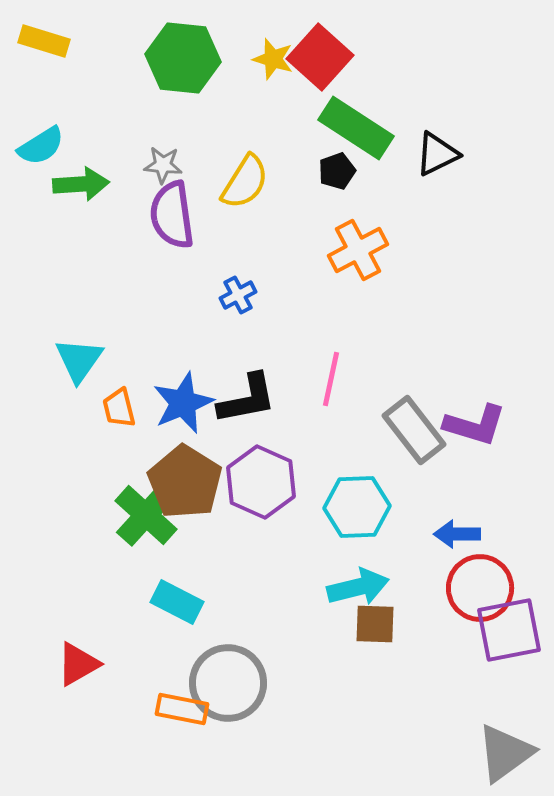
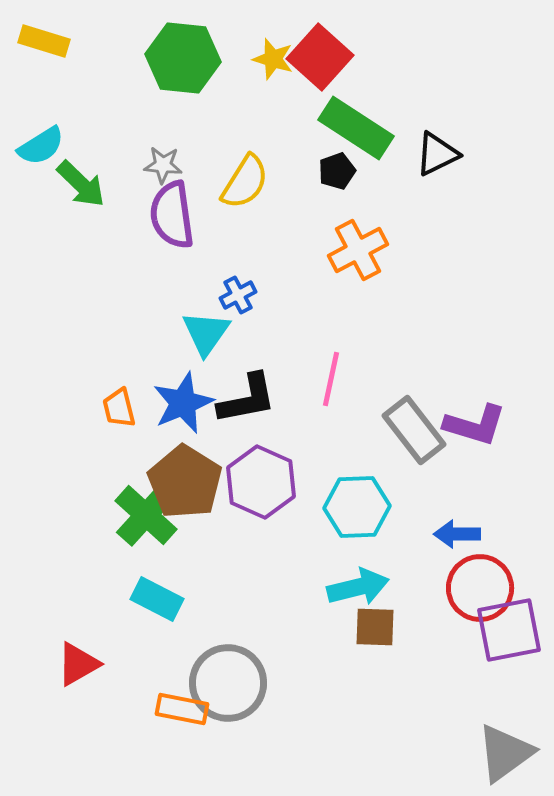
green arrow: rotated 48 degrees clockwise
cyan triangle: moved 127 px right, 27 px up
cyan rectangle: moved 20 px left, 3 px up
brown square: moved 3 px down
